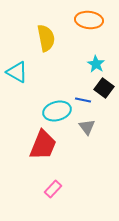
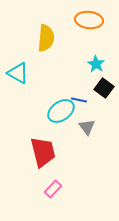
yellow semicircle: rotated 16 degrees clockwise
cyan triangle: moved 1 px right, 1 px down
blue line: moved 4 px left
cyan ellipse: moved 4 px right; rotated 20 degrees counterclockwise
red trapezoid: moved 7 px down; rotated 36 degrees counterclockwise
